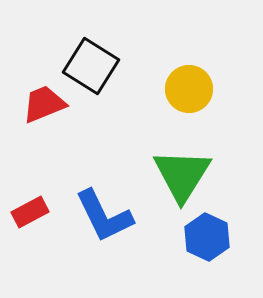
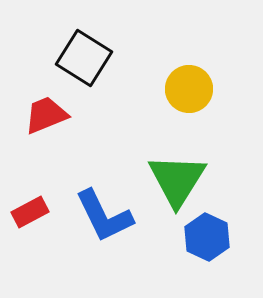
black square: moved 7 px left, 8 px up
red trapezoid: moved 2 px right, 11 px down
green triangle: moved 5 px left, 5 px down
